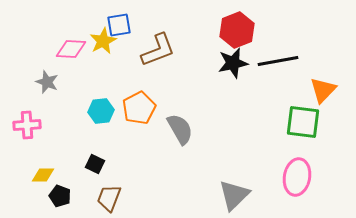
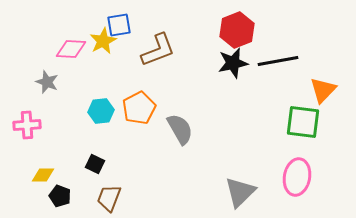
gray triangle: moved 6 px right, 3 px up
